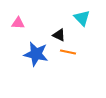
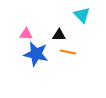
cyan triangle: moved 3 px up
pink triangle: moved 8 px right, 11 px down
black triangle: rotated 24 degrees counterclockwise
